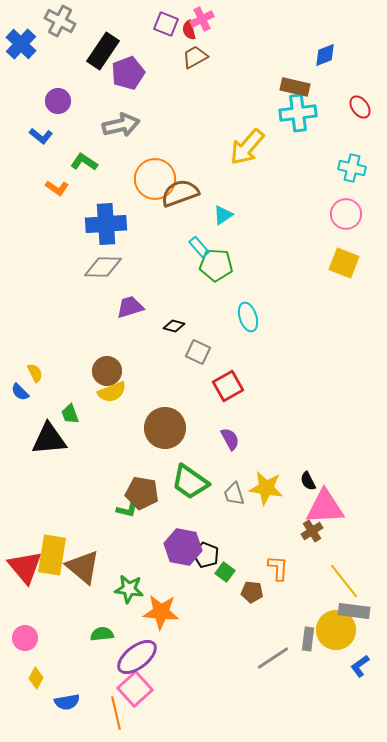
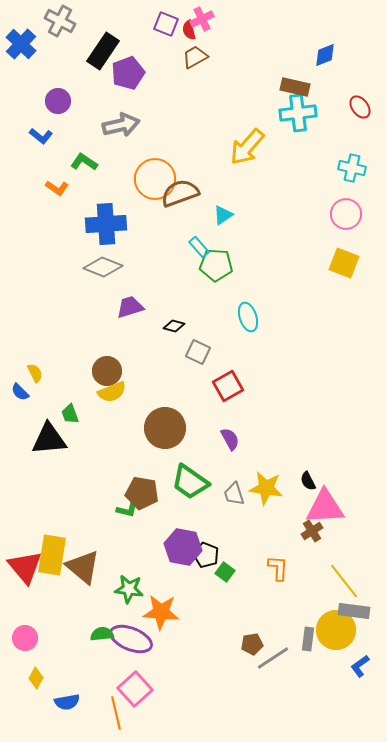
gray diamond at (103, 267): rotated 21 degrees clockwise
brown pentagon at (252, 592): moved 52 px down; rotated 15 degrees counterclockwise
purple ellipse at (137, 657): moved 6 px left, 18 px up; rotated 60 degrees clockwise
